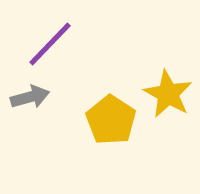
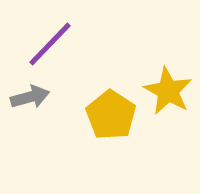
yellow star: moved 3 px up
yellow pentagon: moved 5 px up
